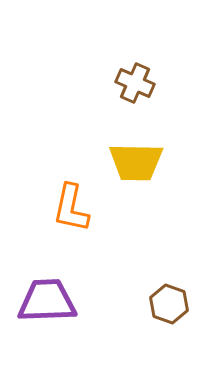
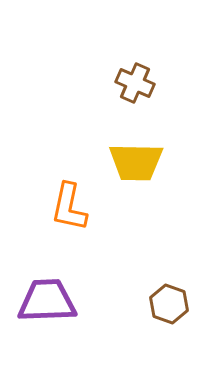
orange L-shape: moved 2 px left, 1 px up
